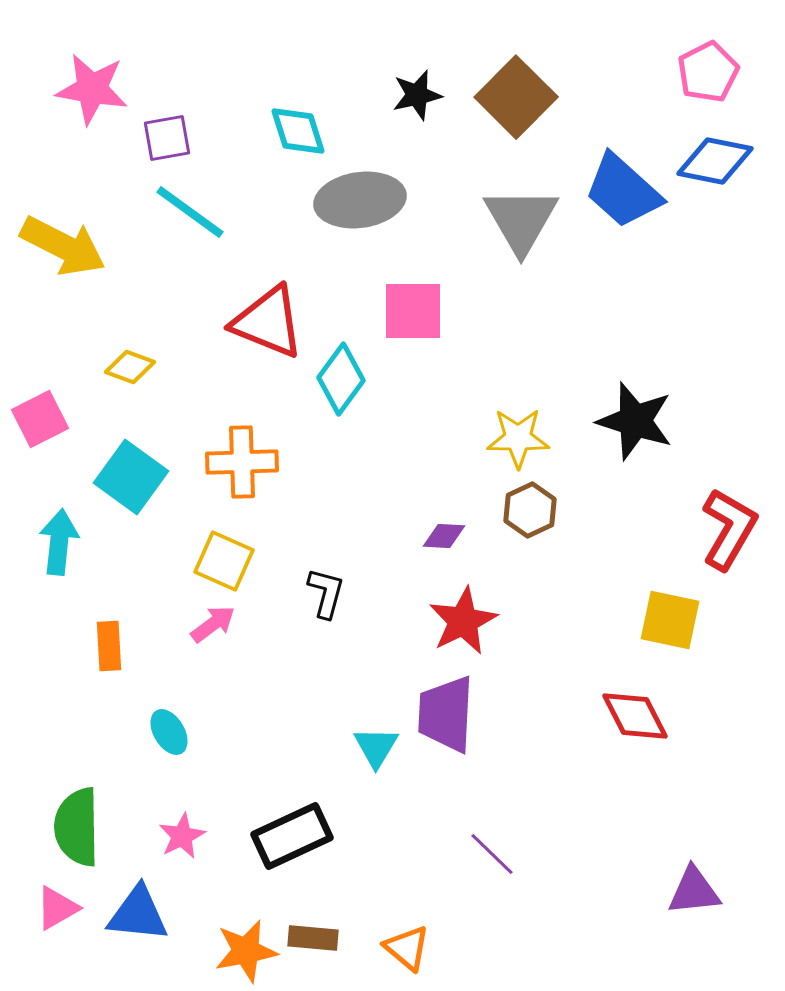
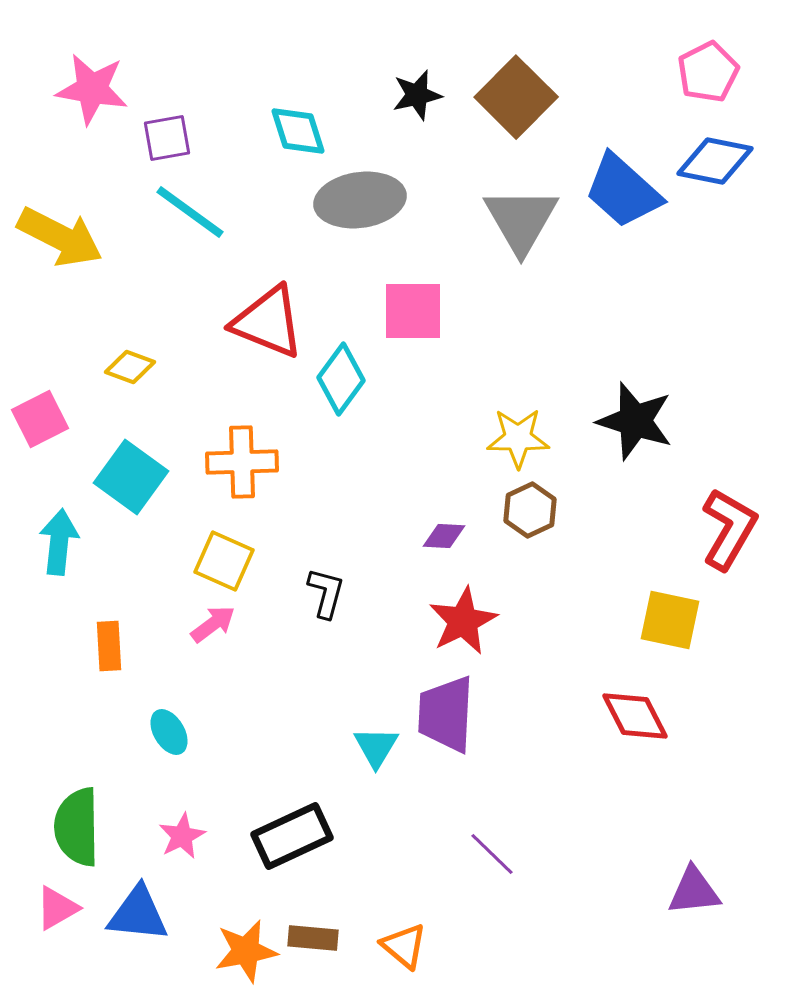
yellow arrow at (63, 246): moved 3 px left, 9 px up
orange triangle at (407, 948): moved 3 px left, 2 px up
